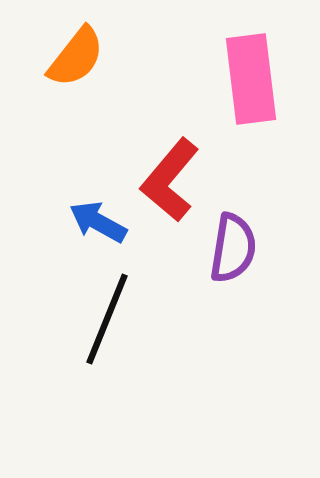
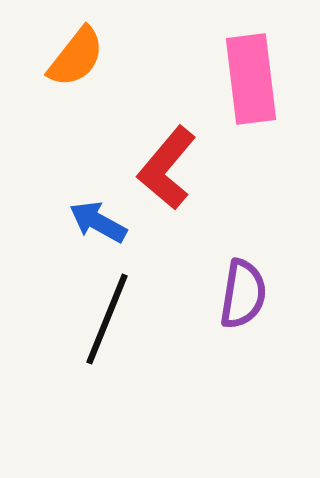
red L-shape: moved 3 px left, 12 px up
purple semicircle: moved 10 px right, 46 px down
